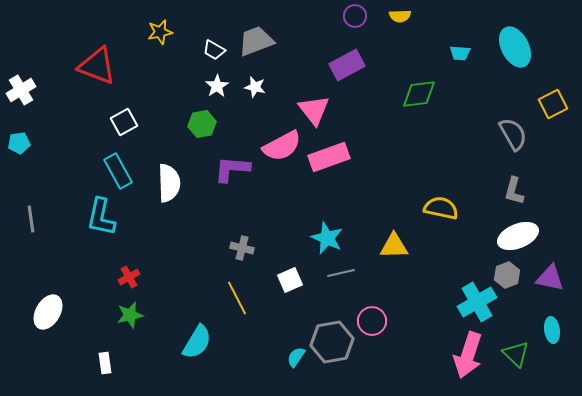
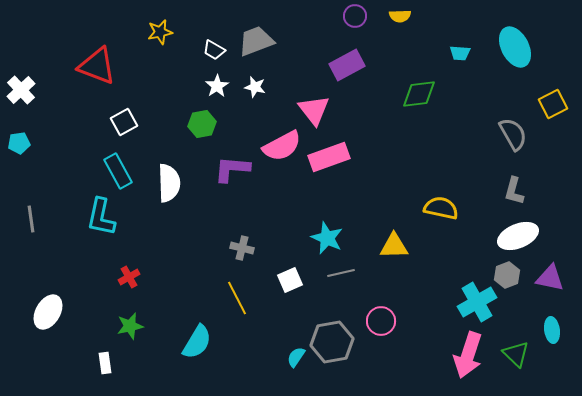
white cross at (21, 90): rotated 12 degrees counterclockwise
green star at (130, 315): moved 11 px down
pink circle at (372, 321): moved 9 px right
